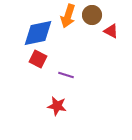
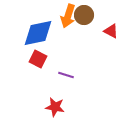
brown circle: moved 8 px left
red star: moved 2 px left, 1 px down
